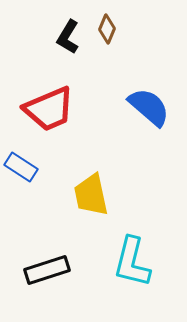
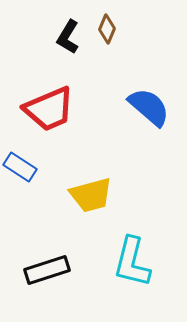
blue rectangle: moved 1 px left
yellow trapezoid: rotated 93 degrees counterclockwise
